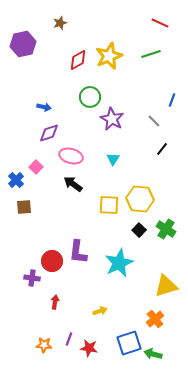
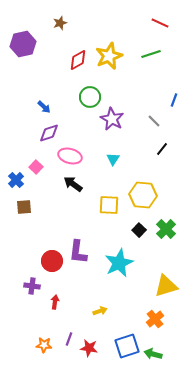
blue line: moved 2 px right
blue arrow: rotated 32 degrees clockwise
pink ellipse: moved 1 px left
yellow hexagon: moved 3 px right, 4 px up
green cross: rotated 12 degrees clockwise
purple cross: moved 8 px down
blue square: moved 2 px left, 3 px down
